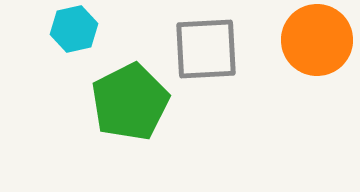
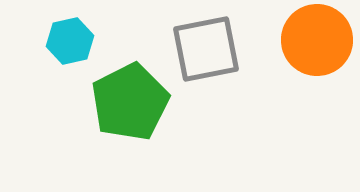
cyan hexagon: moved 4 px left, 12 px down
gray square: rotated 8 degrees counterclockwise
